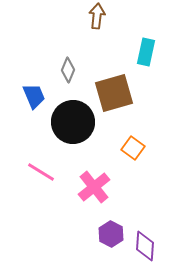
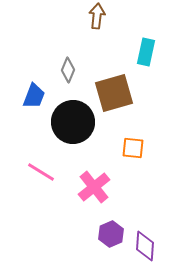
blue trapezoid: rotated 44 degrees clockwise
orange square: rotated 30 degrees counterclockwise
purple hexagon: rotated 10 degrees clockwise
